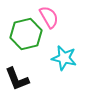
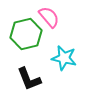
pink semicircle: rotated 10 degrees counterclockwise
black L-shape: moved 12 px right
